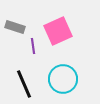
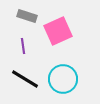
gray rectangle: moved 12 px right, 11 px up
purple line: moved 10 px left
black line: moved 1 px right, 5 px up; rotated 36 degrees counterclockwise
